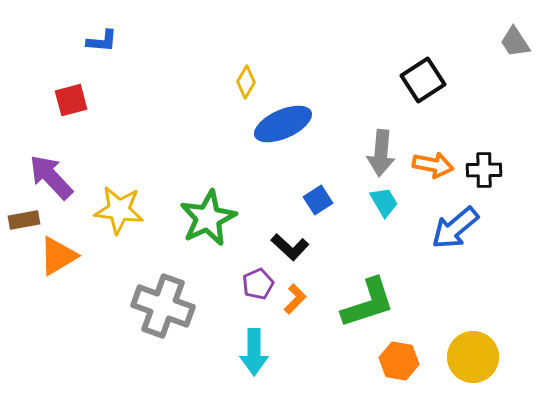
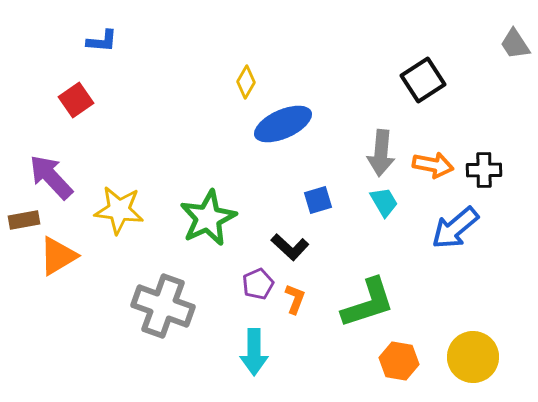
gray trapezoid: moved 2 px down
red square: moved 5 px right; rotated 20 degrees counterclockwise
blue square: rotated 16 degrees clockwise
orange L-shape: rotated 24 degrees counterclockwise
